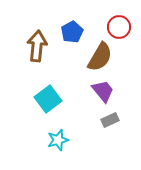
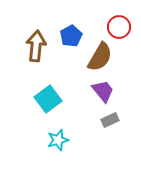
blue pentagon: moved 1 px left, 4 px down
brown arrow: moved 1 px left
